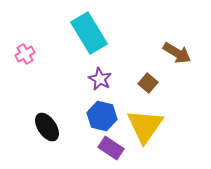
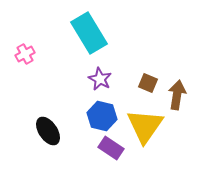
brown arrow: moved 42 px down; rotated 112 degrees counterclockwise
brown square: rotated 18 degrees counterclockwise
black ellipse: moved 1 px right, 4 px down
